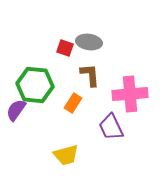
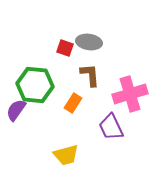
pink cross: rotated 12 degrees counterclockwise
